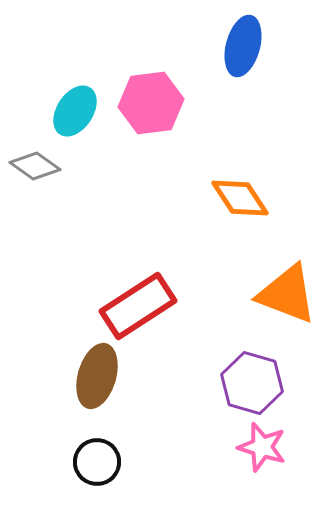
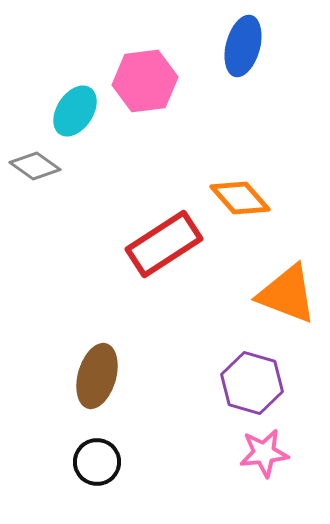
pink hexagon: moved 6 px left, 22 px up
orange diamond: rotated 8 degrees counterclockwise
red rectangle: moved 26 px right, 62 px up
pink star: moved 2 px right, 6 px down; rotated 24 degrees counterclockwise
